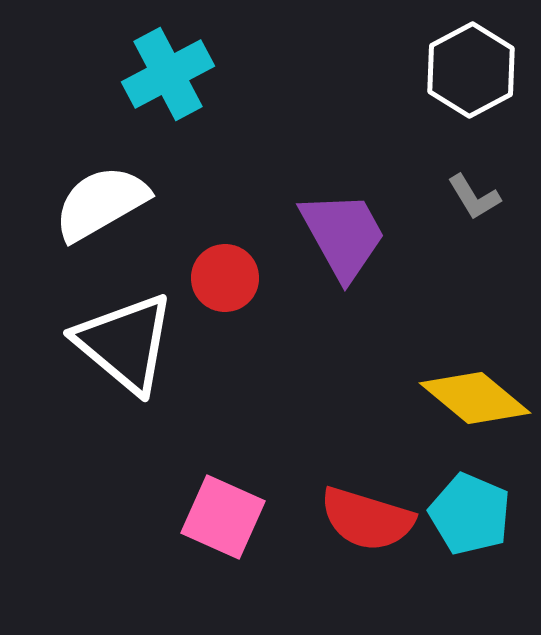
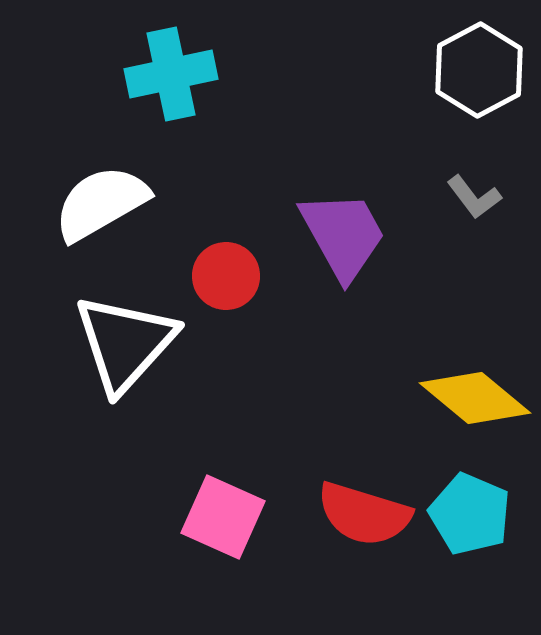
white hexagon: moved 8 px right
cyan cross: moved 3 px right; rotated 16 degrees clockwise
gray L-shape: rotated 6 degrees counterclockwise
red circle: moved 1 px right, 2 px up
white triangle: rotated 32 degrees clockwise
red semicircle: moved 3 px left, 5 px up
